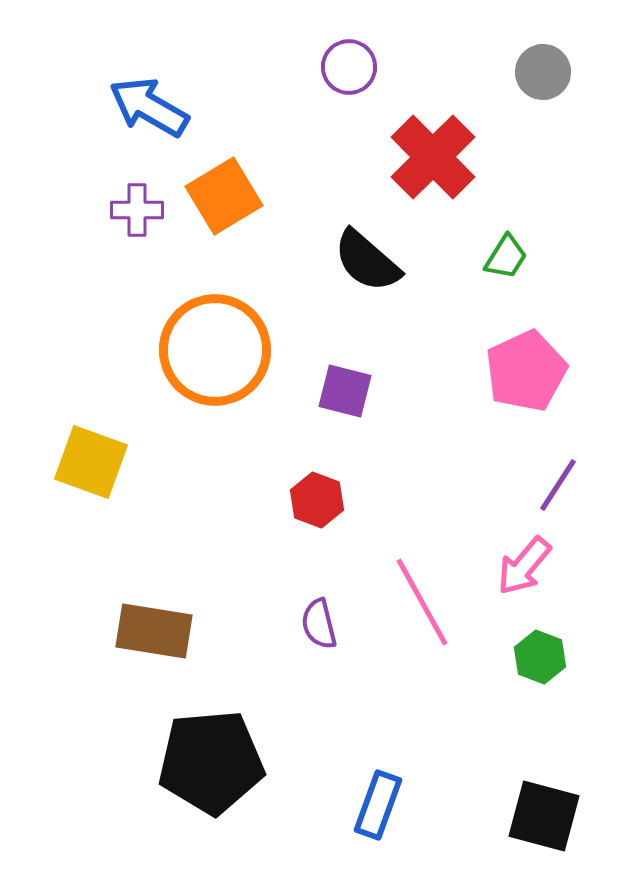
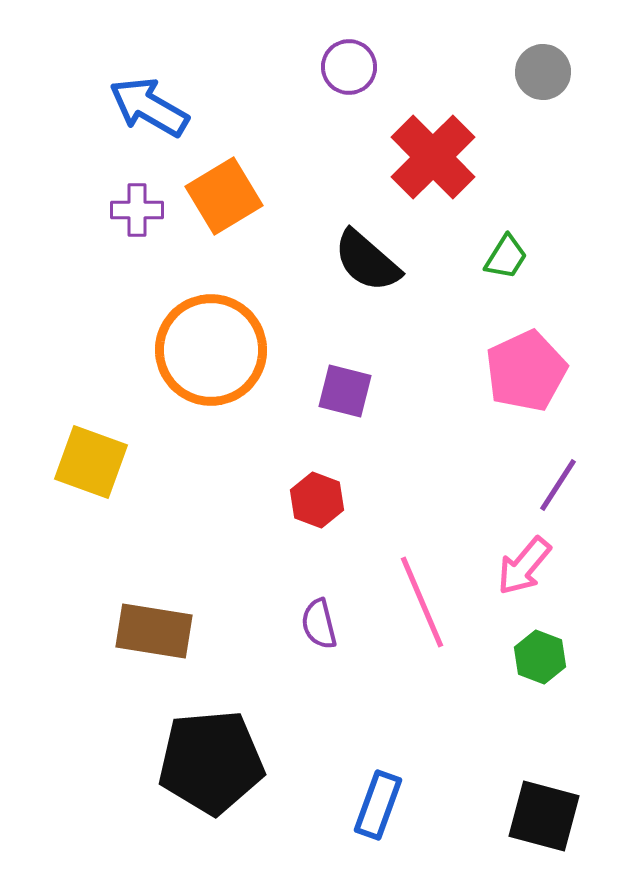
orange circle: moved 4 px left
pink line: rotated 6 degrees clockwise
